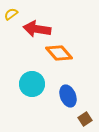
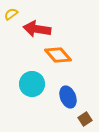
orange diamond: moved 1 px left, 2 px down
blue ellipse: moved 1 px down
